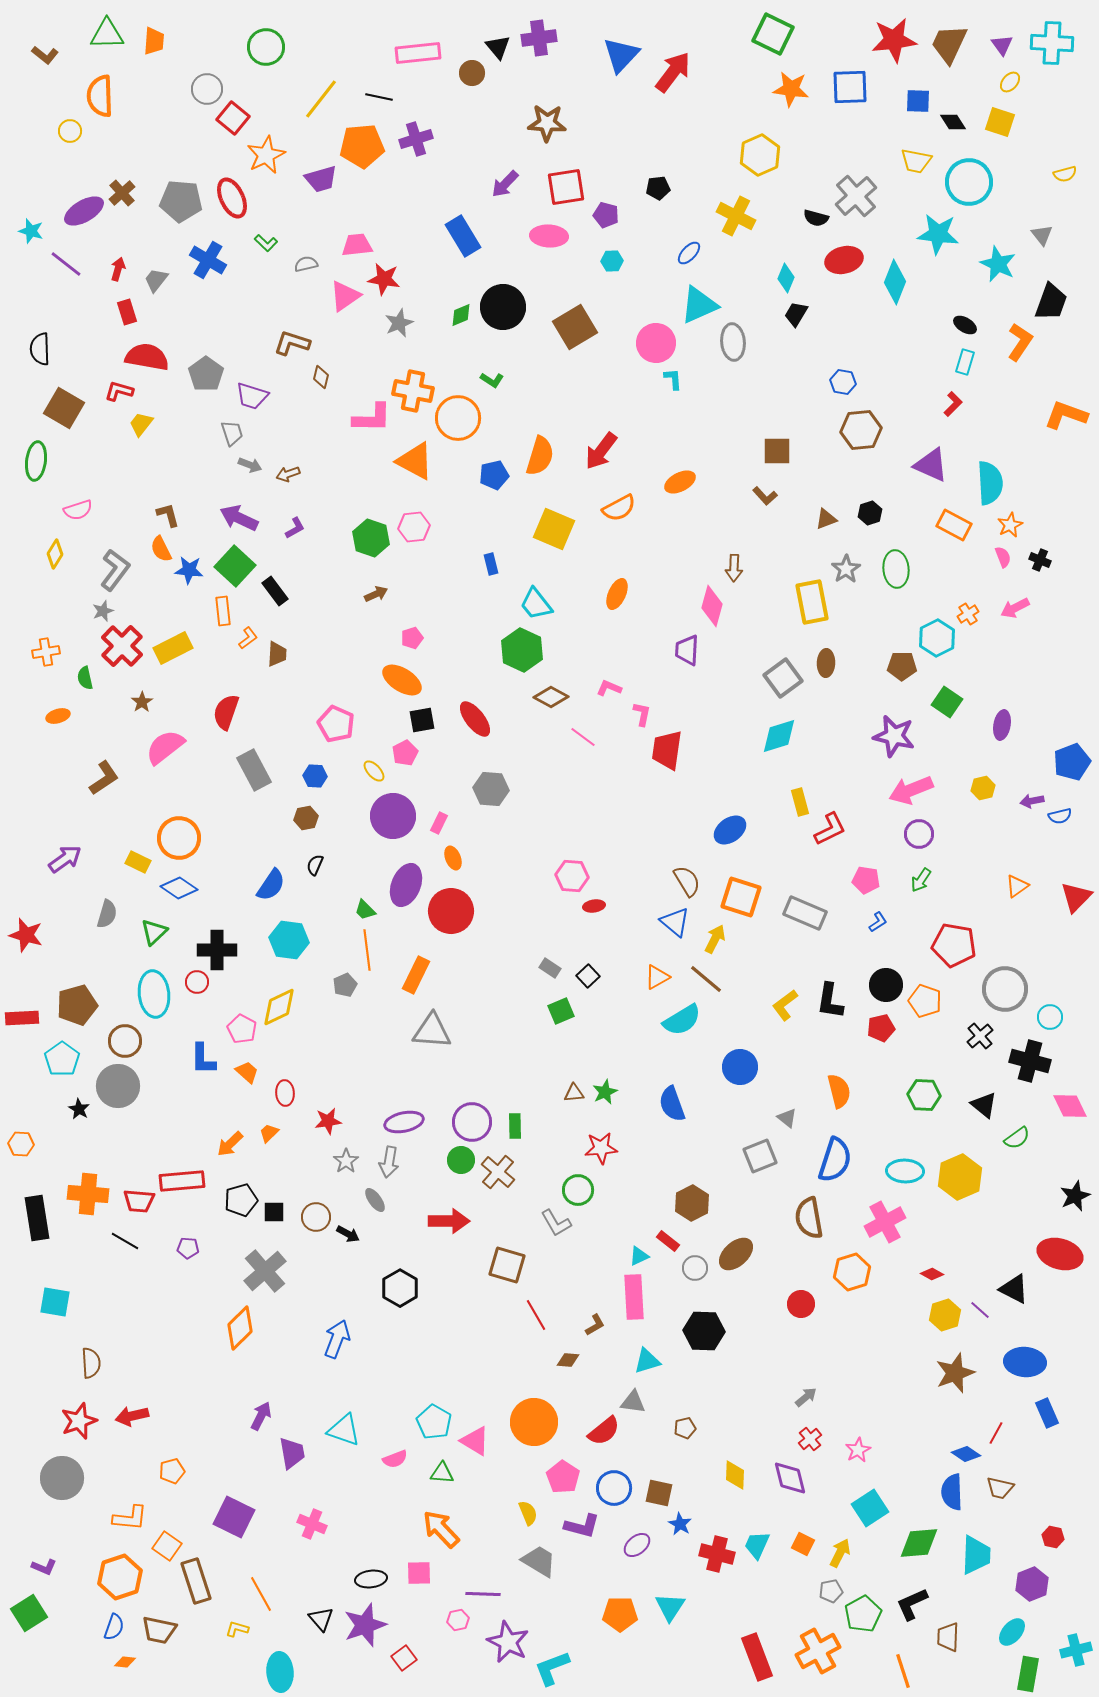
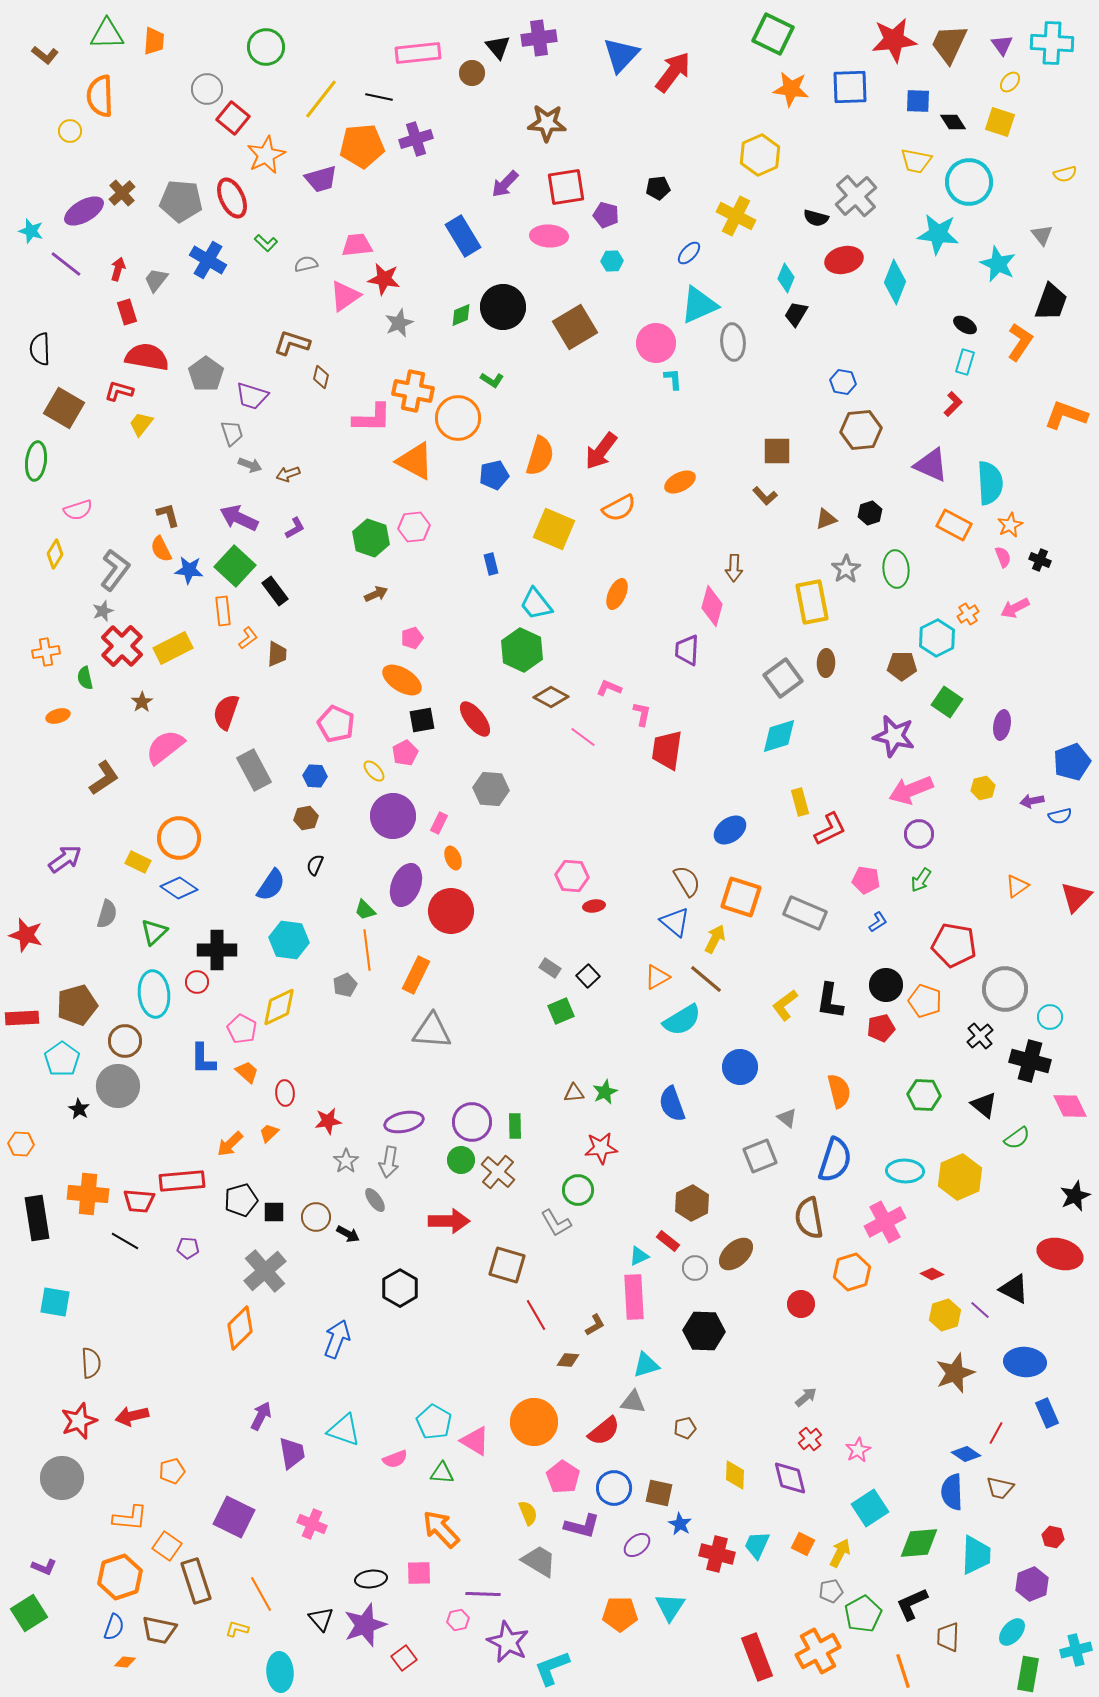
cyan triangle at (647, 1361): moved 1 px left, 4 px down
